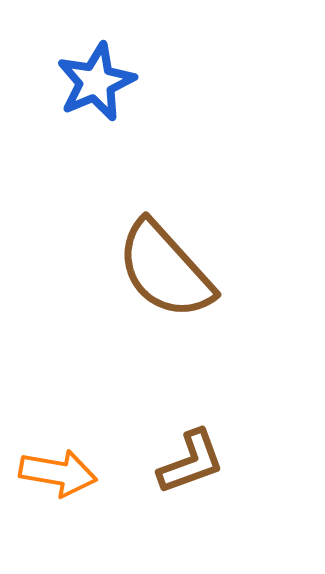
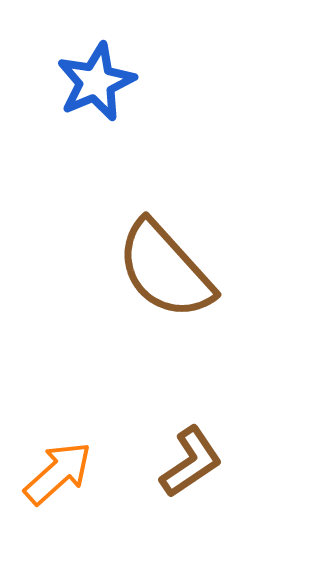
brown L-shape: rotated 14 degrees counterclockwise
orange arrow: rotated 52 degrees counterclockwise
